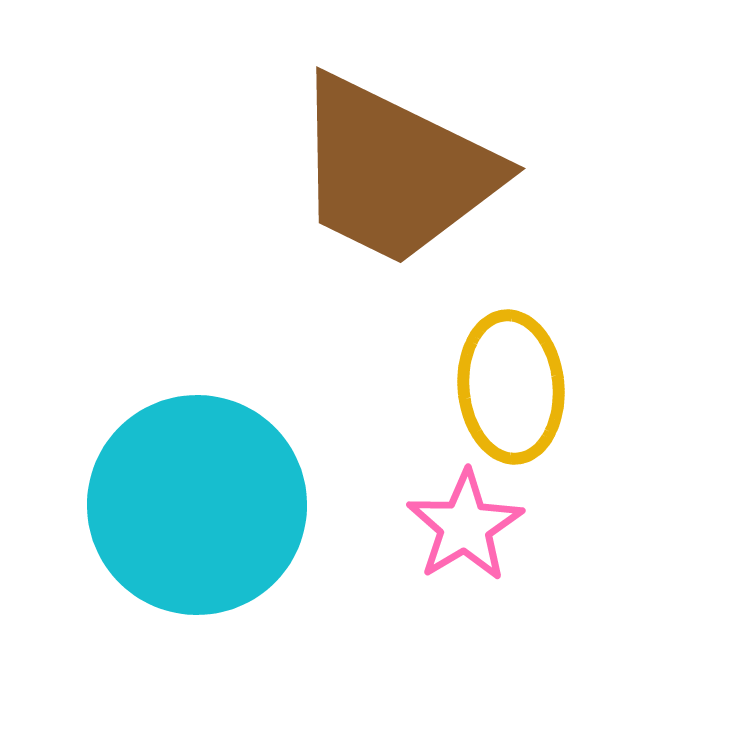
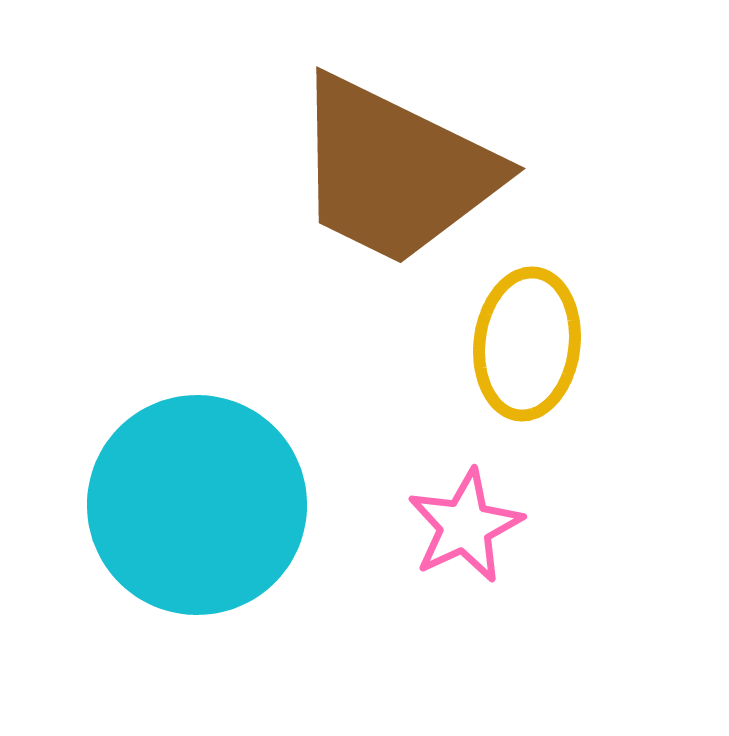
yellow ellipse: moved 16 px right, 43 px up; rotated 12 degrees clockwise
pink star: rotated 6 degrees clockwise
